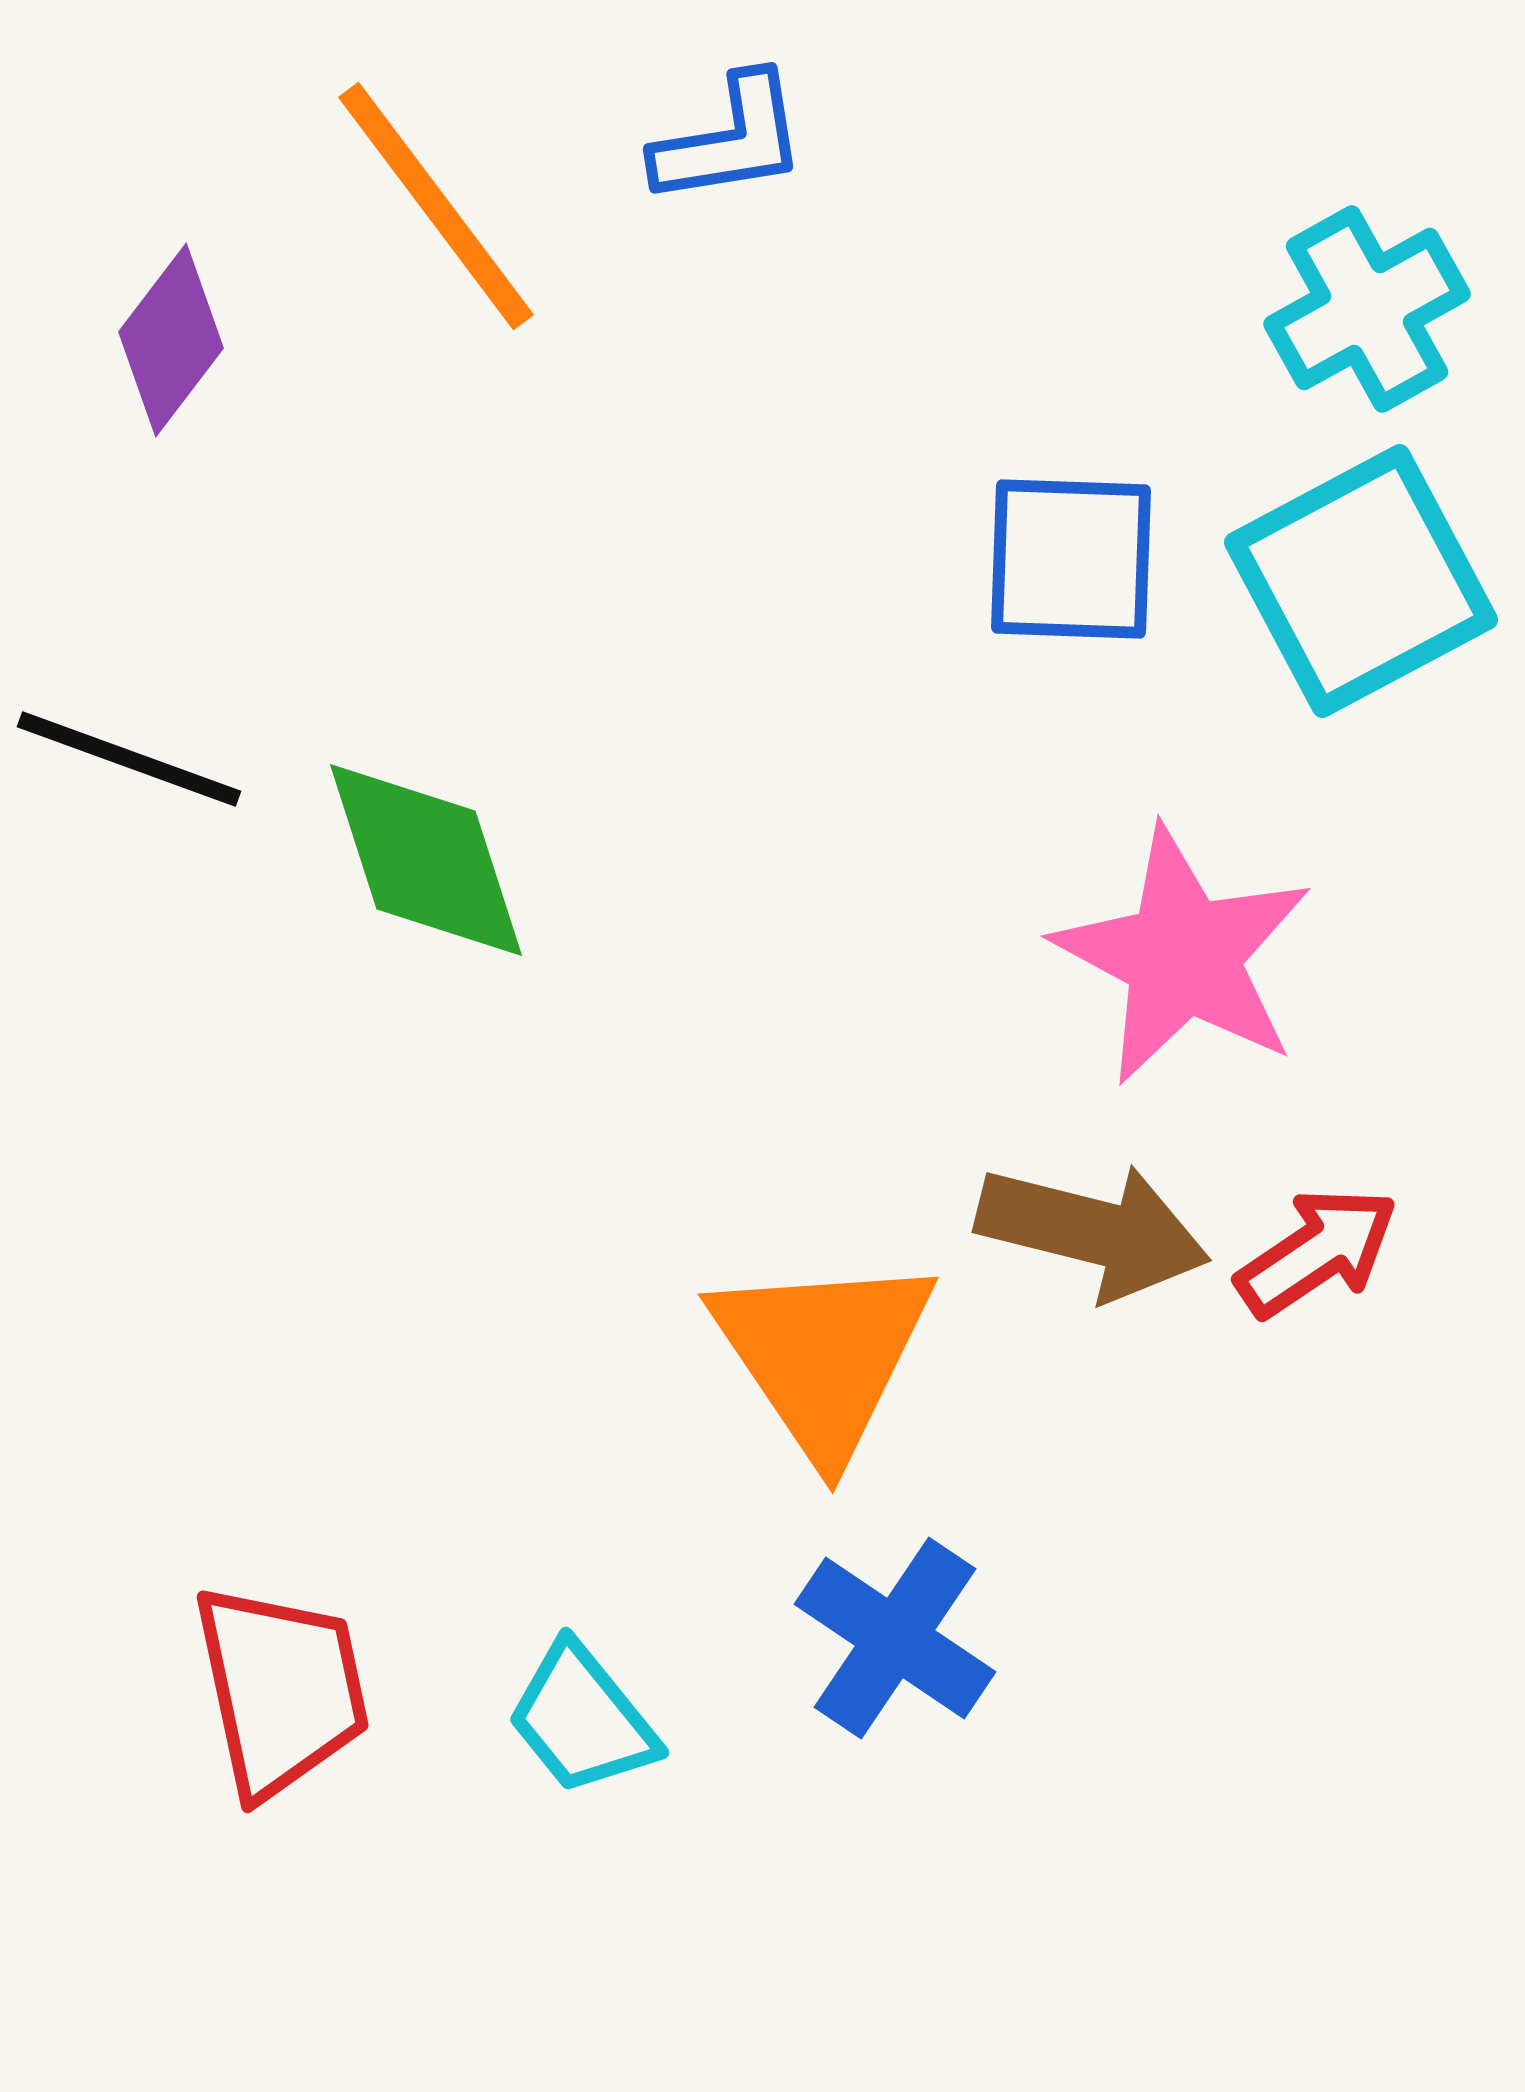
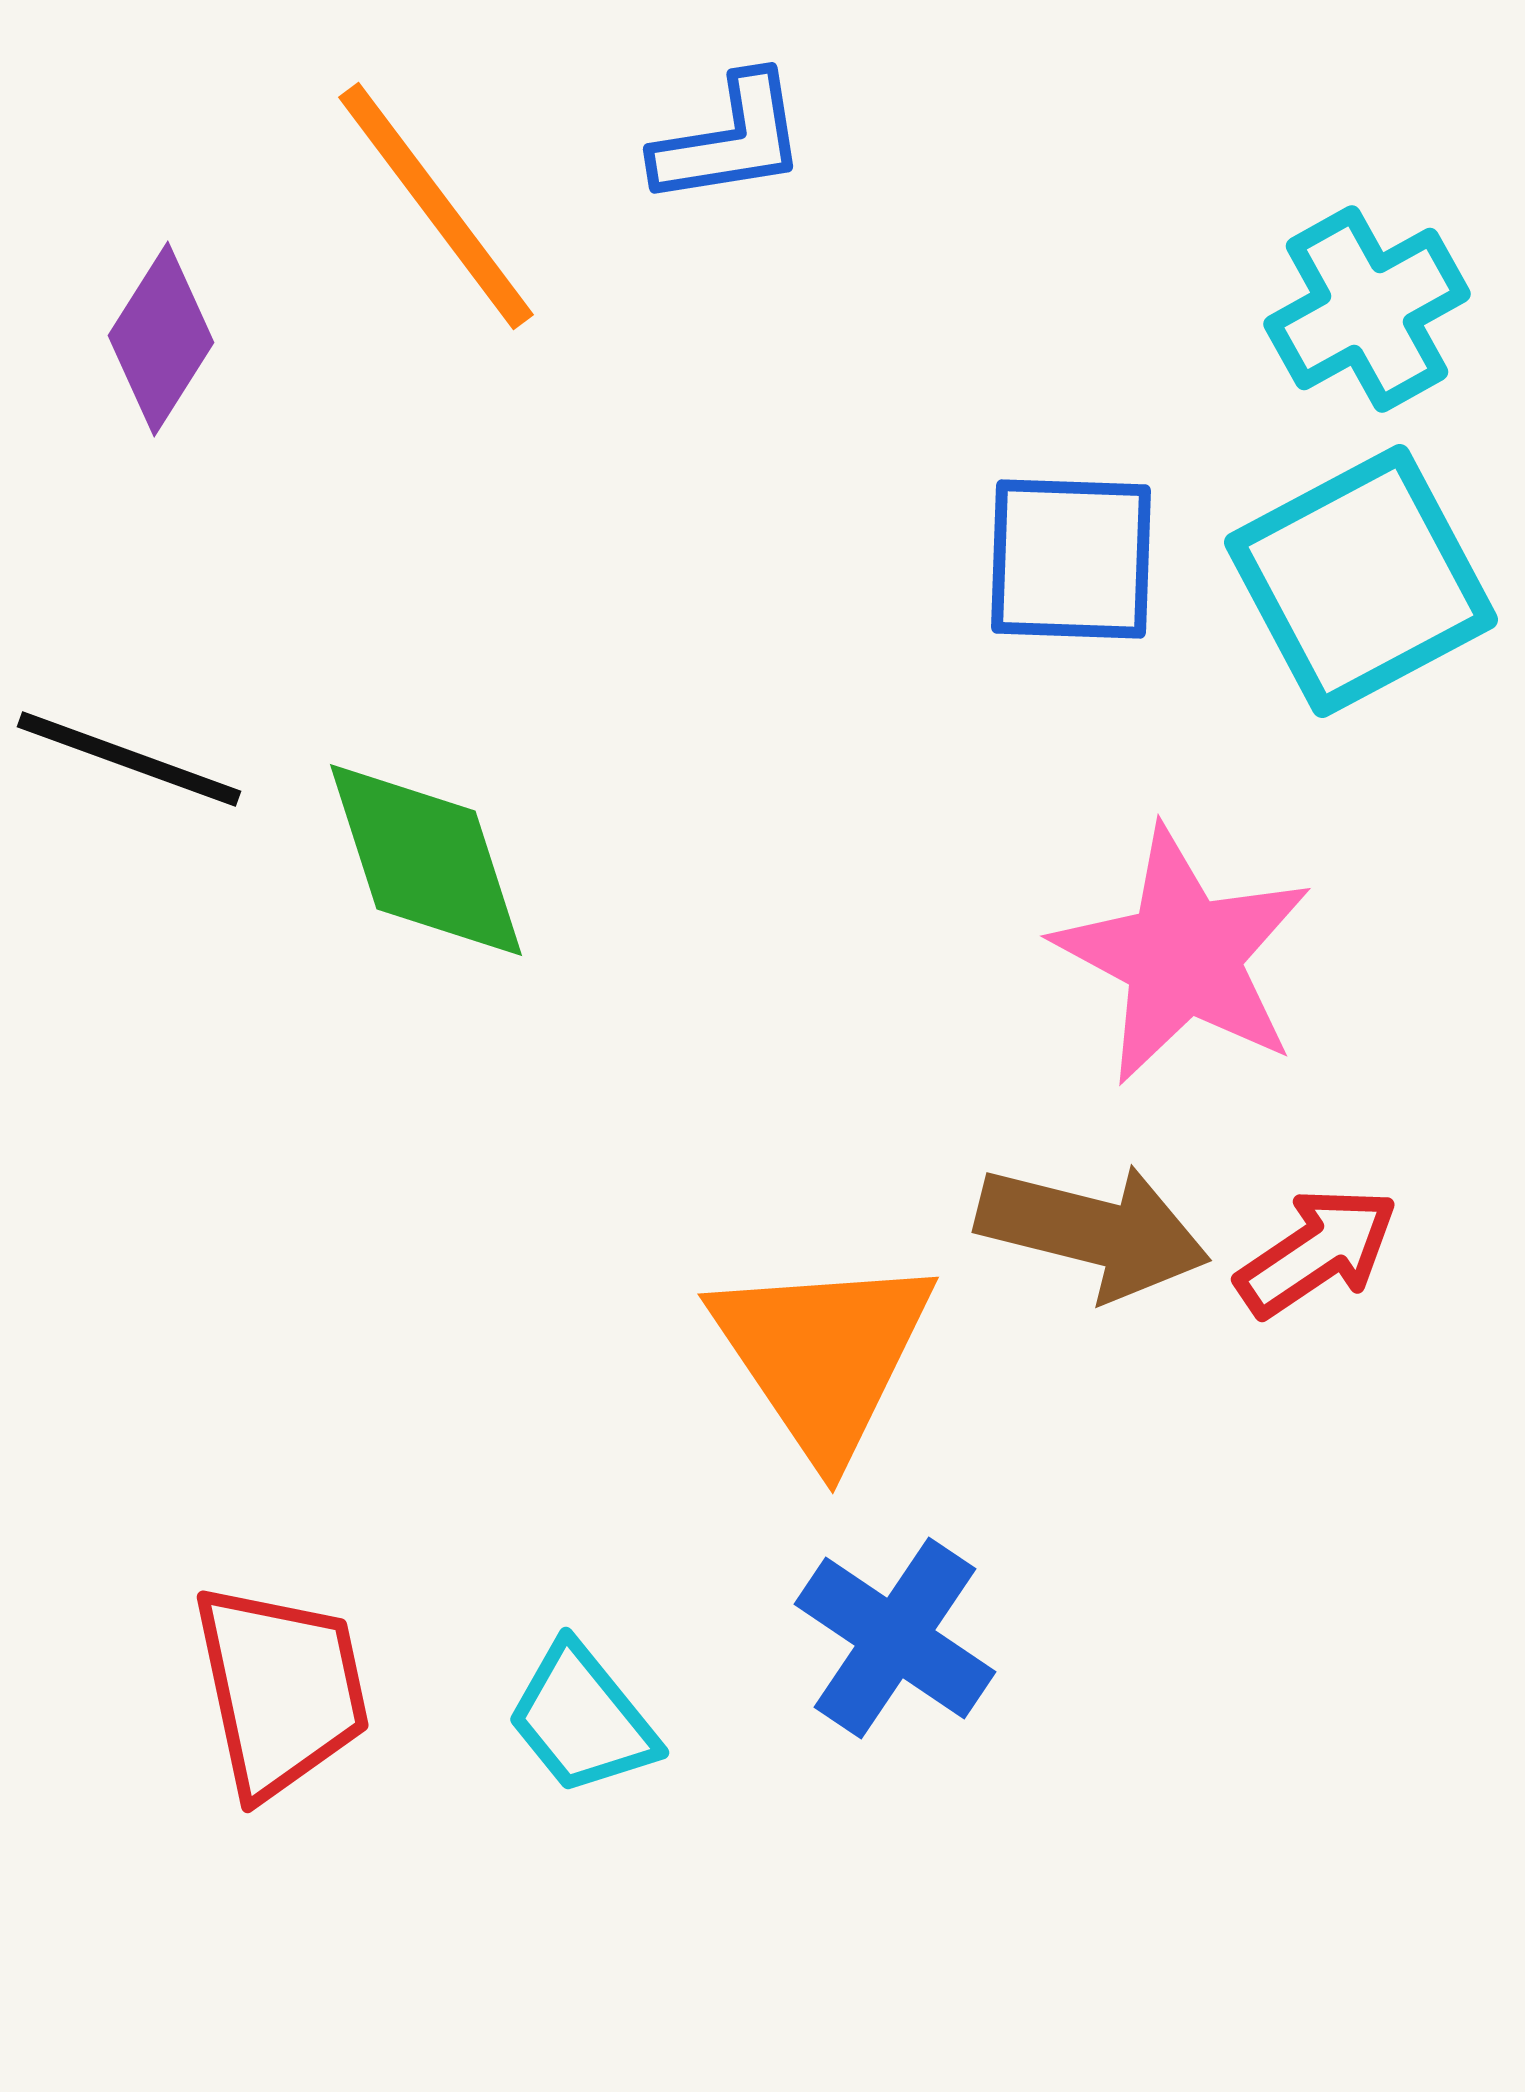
purple diamond: moved 10 px left, 1 px up; rotated 5 degrees counterclockwise
